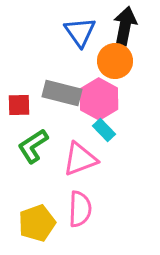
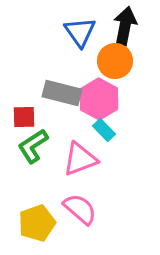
red square: moved 5 px right, 12 px down
pink semicircle: rotated 51 degrees counterclockwise
